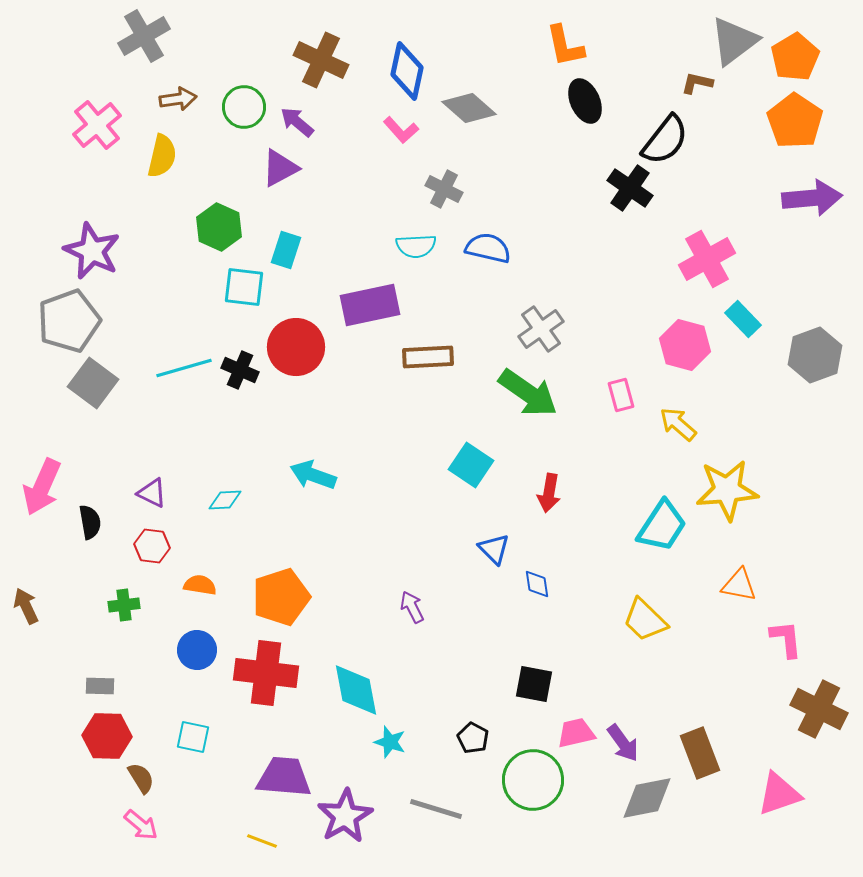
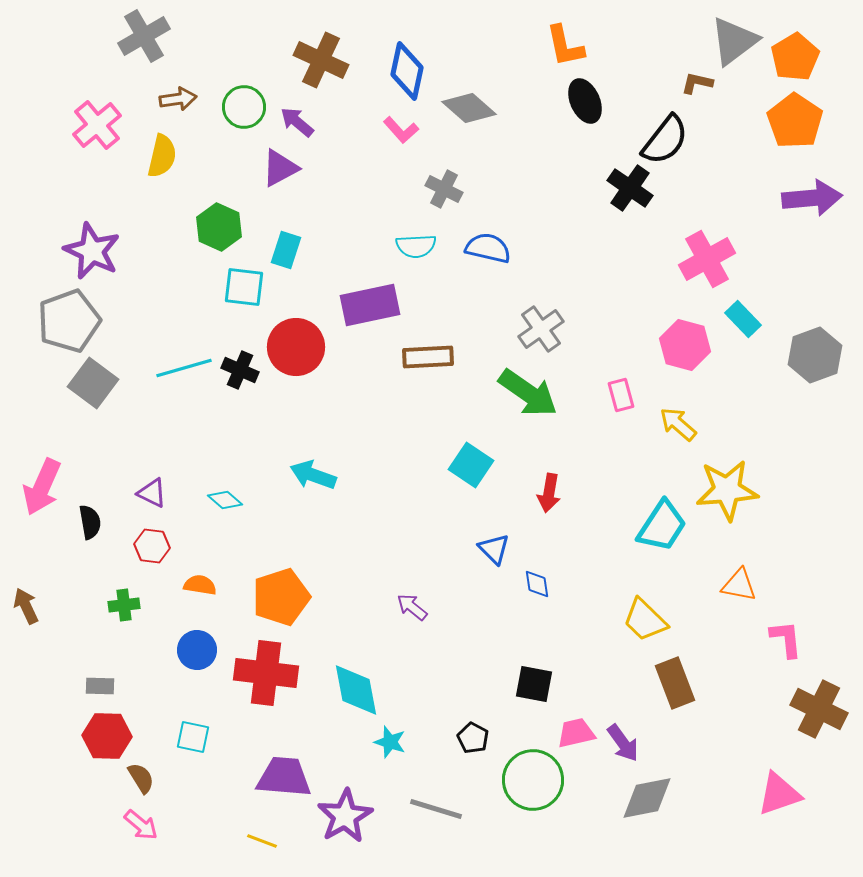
cyan diamond at (225, 500): rotated 44 degrees clockwise
purple arrow at (412, 607): rotated 24 degrees counterclockwise
brown rectangle at (700, 753): moved 25 px left, 70 px up
